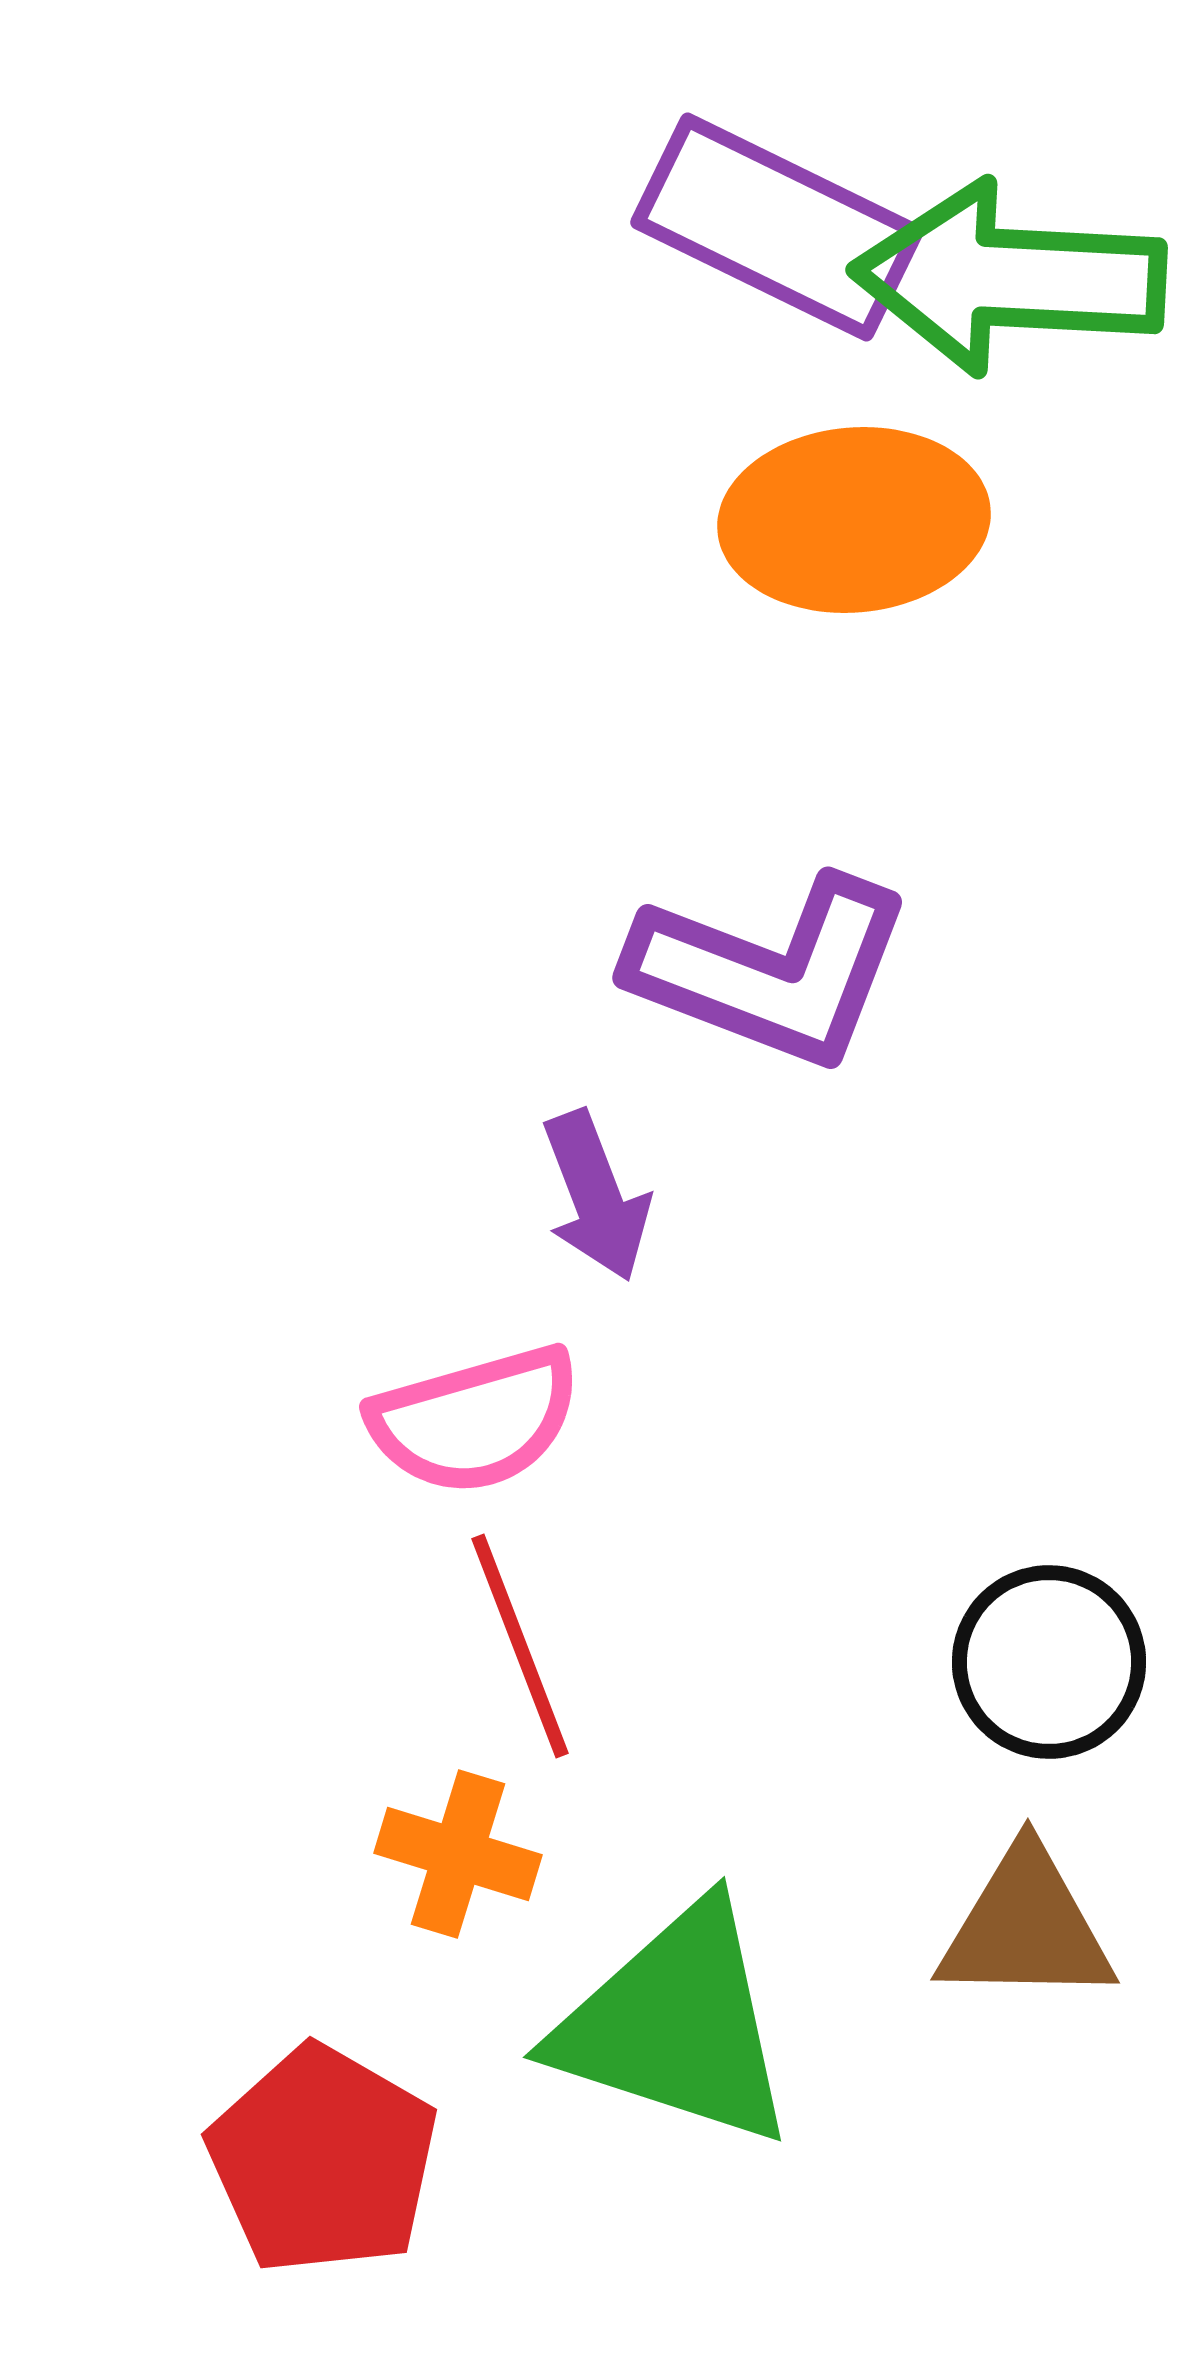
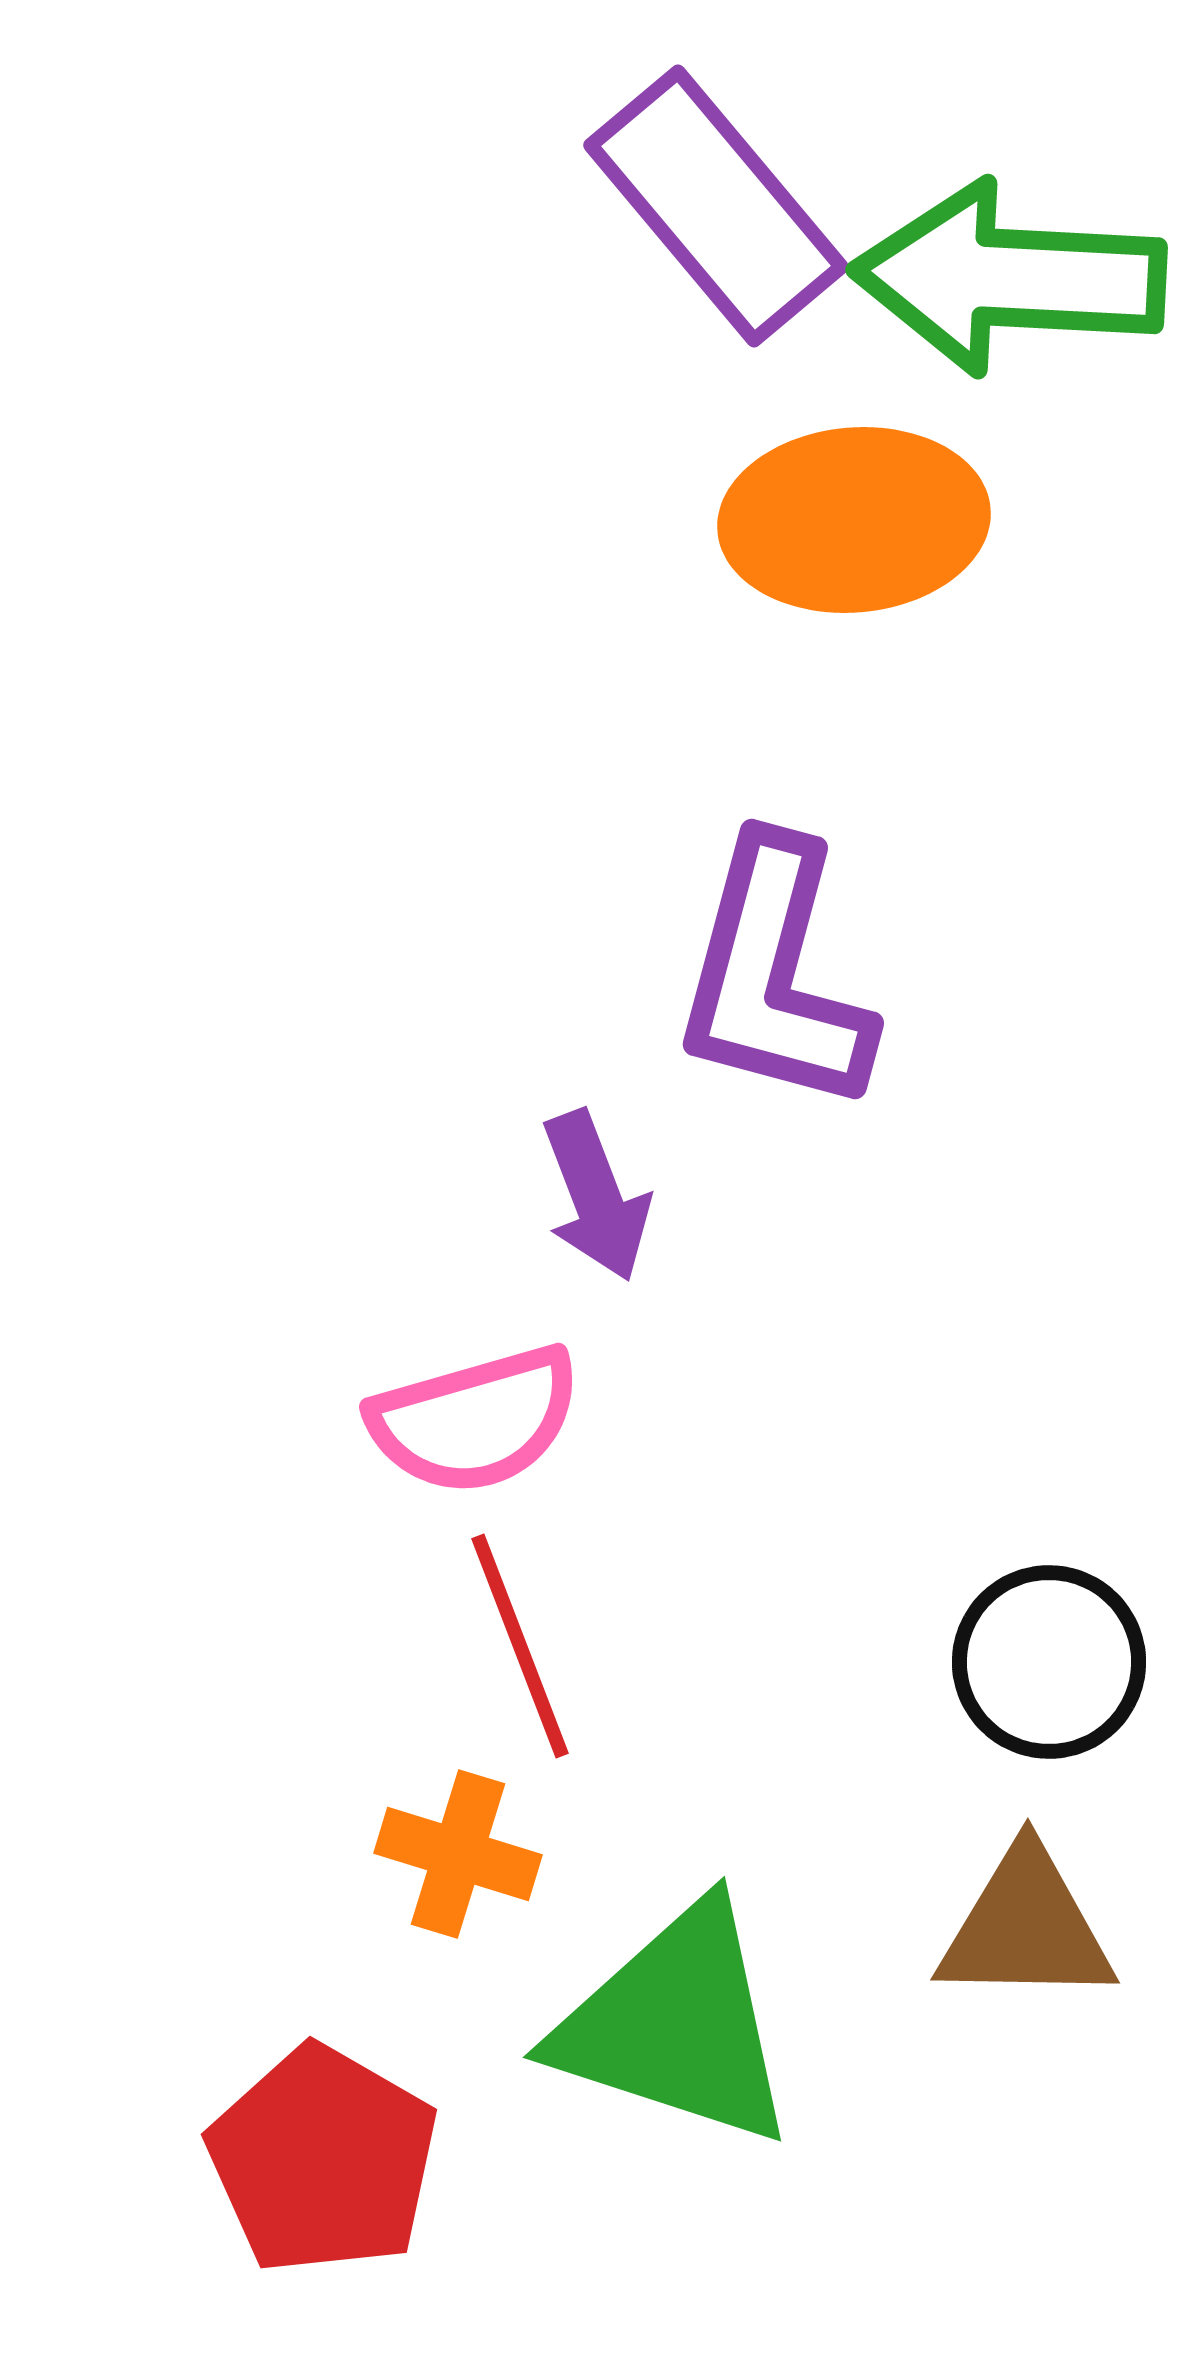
purple rectangle: moved 61 px left, 21 px up; rotated 24 degrees clockwise
purple L-shape: moved 3 px right, 5 px down; rotated 84 degrees clockwise
